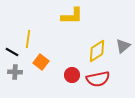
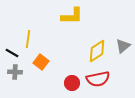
black line: moved 1 px down
red circle: moved 8 px down
